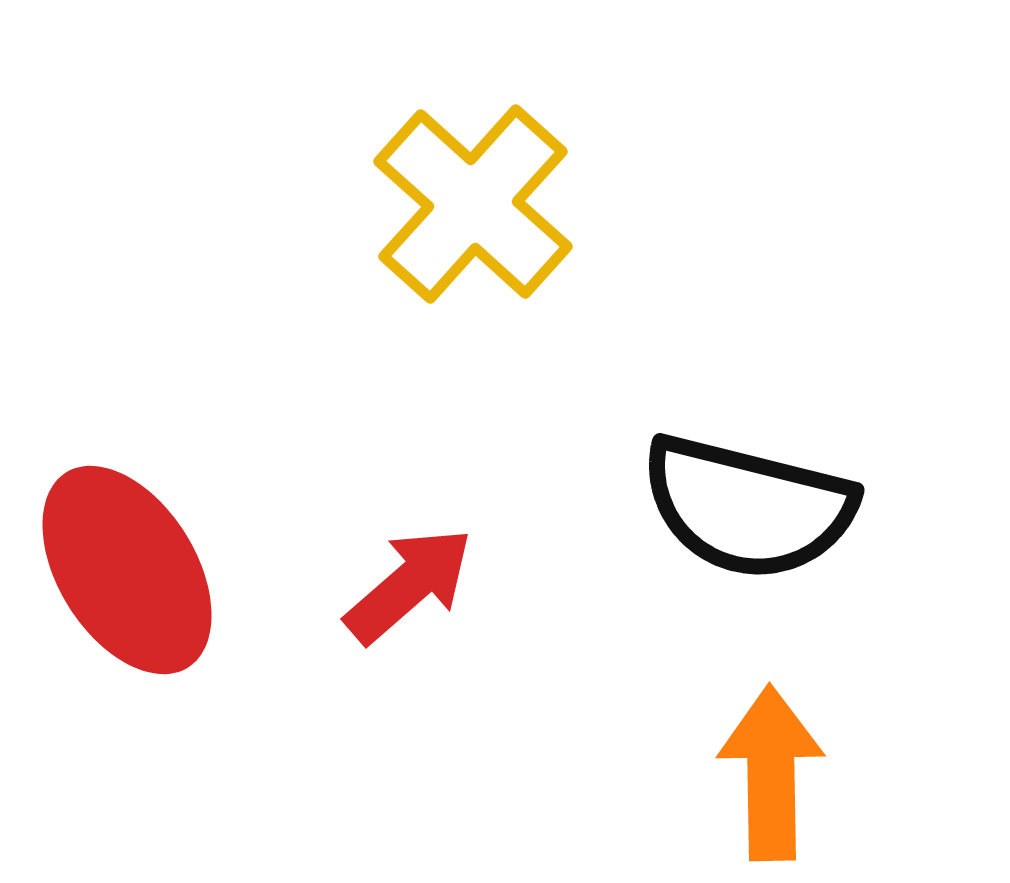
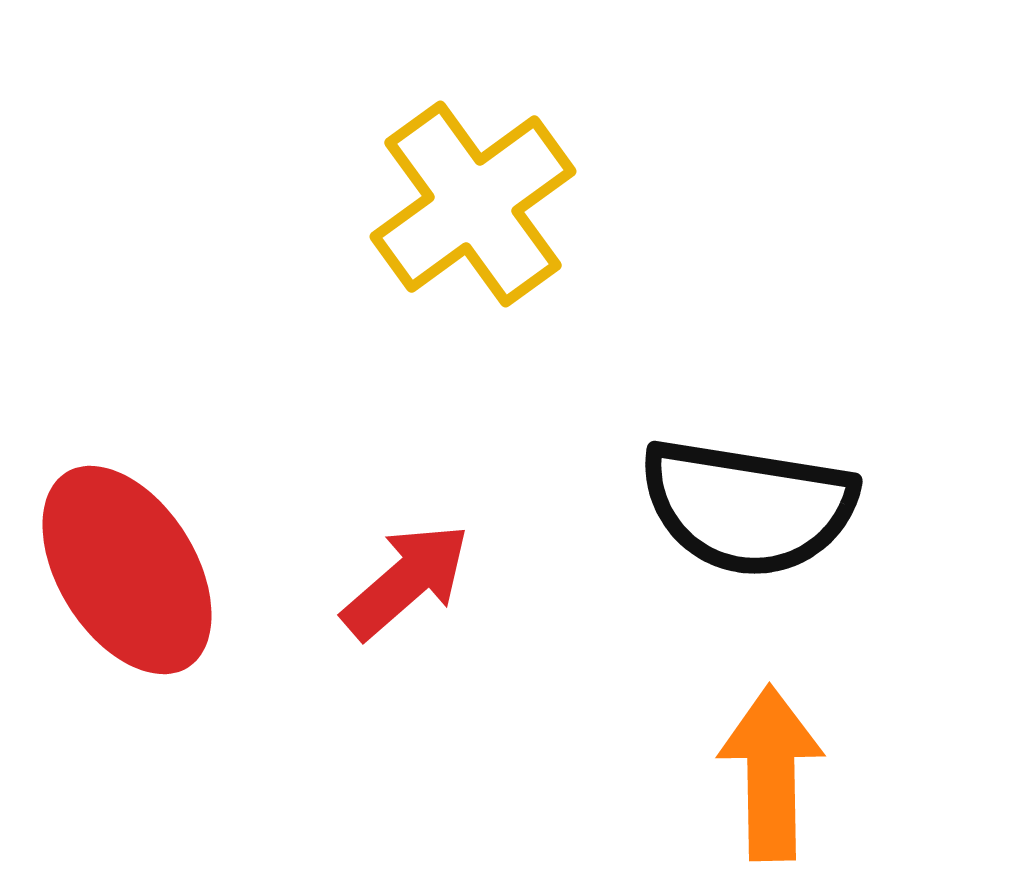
yellow cross: rotated 12 degrees clockwise
black semicircle: rotated 5 degrees counterclockwise
red arrow: moved 3 px left, 4 px up
